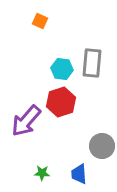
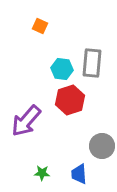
orange square: moved 5 px down
red hexagon: moved 9 px right, 2 px up
